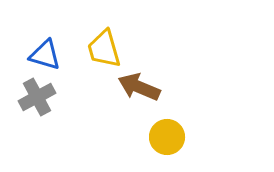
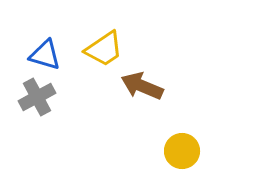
yellow trapezoid: rotated 108 degrees counterclockwise
brown arrow: moved 3 px right, 1 px up
yellow circle: moved 15 px right, 14 px down
